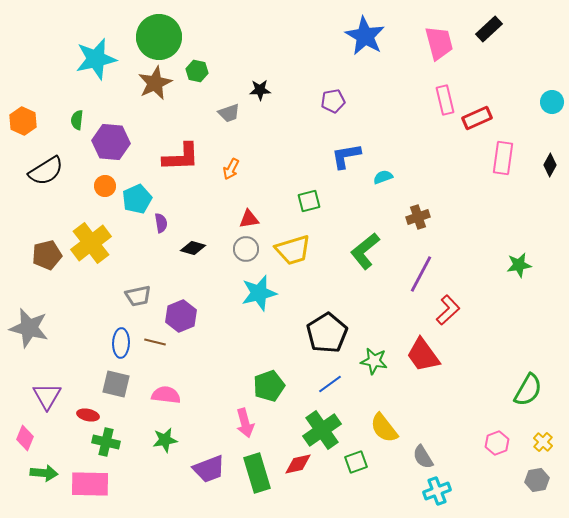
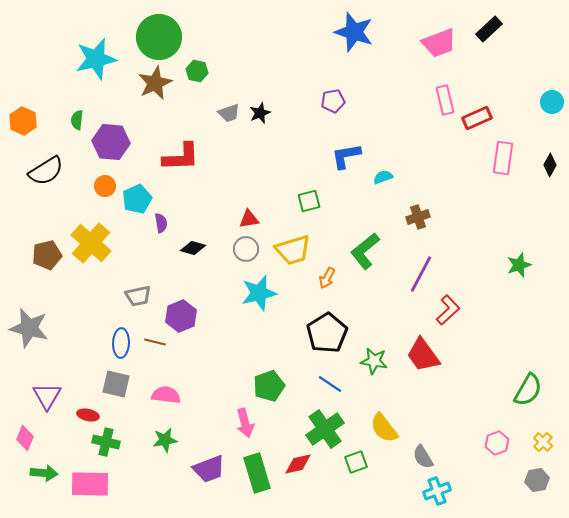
blue star at (365, 36): moved 11 px left, 4 px up; rotated 12 degrees counterclockwise
pink trapezoid at (439, 43): rotated 84 degrees clockwise
black star at (260, 90): moved 23 px down; rotated 20 degrees counterclockwise
orange arrow at (231, 169): moved 96 px right, 109 px down
yellow cross at (91, 243): rotated 12 degrees counterclockwise
green star at (519, 265): rotated 10 degrees counterclockwise
blue line at (330, 384): rotated 70 degrees clockwise
green cross at (322, 430): moved 3 px right, 1 px up
